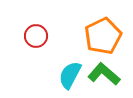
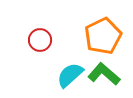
red circle: moved 4 px right, 4 px down
cyan semicircle: rotated 20 degrees clockwise
